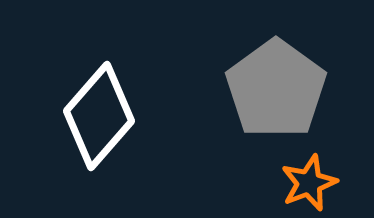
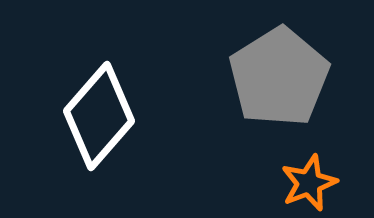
gray pentagon: moved 3 px right, 12 px up; rotated 4 degrees clockwise
